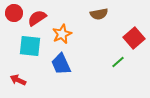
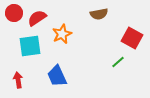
red square: moved 2 px left; rotated 20 degrees counterclockwise
cyan square: rotated 15 degrees counterclockwise
blue trapezoid: moved 4 px left, 12 px down
red arrow: rotated 56 degrees clockwise
